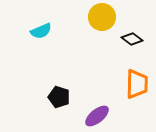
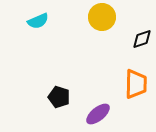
cyan semicircle: moved 3 px left, 10 px up
black diamond: moved 10 px right; rotated 55 degrees counterclockwise
orange trapezoid: moved 1 px left
purple ellipse: moved 1 px right, 2 px up
